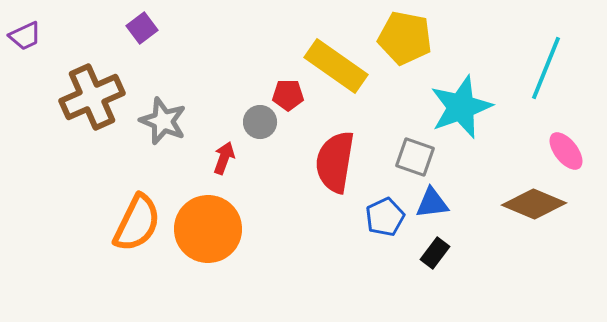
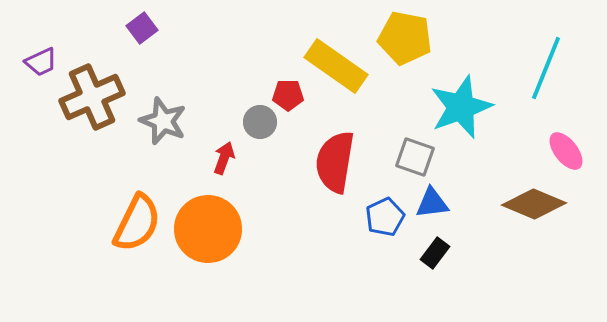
purple trapezoid: moved 16 px right, 26 px down
